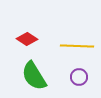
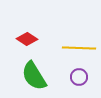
yellow line: moved 2 px right, 2 px down
